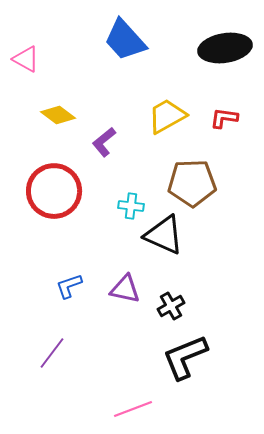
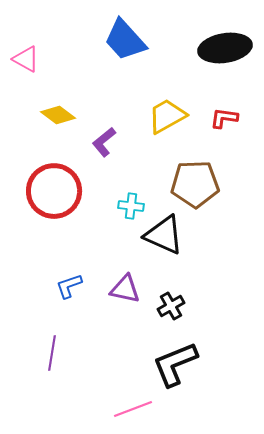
brown pentagon: moved 3 px right, 1 px down
purple line: rotated 28 degrees counterclockwise
black L-shape: moved 10 px left, 7 px down
